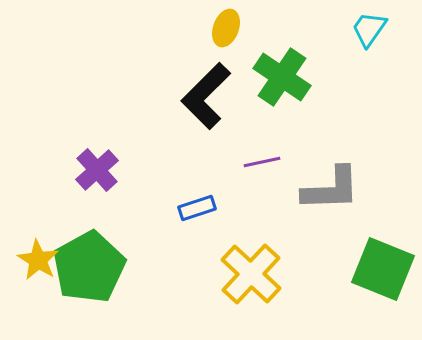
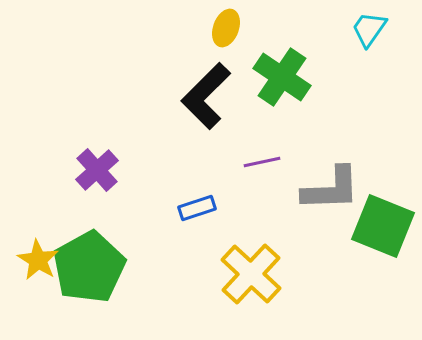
green square: moved 43 px up
